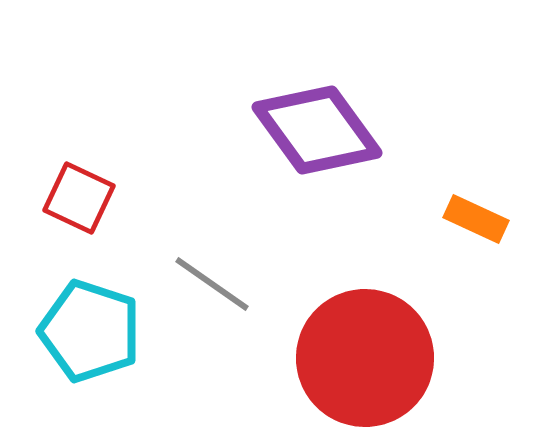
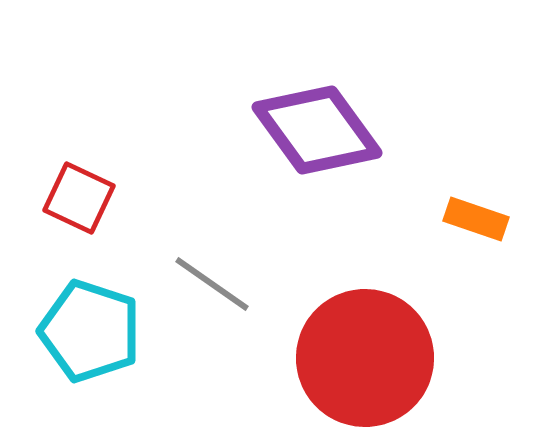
orange rectangle: rotated 6 degrees counterclockwise
